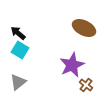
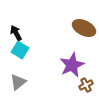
black arrow: moved 2 px left; rotated 21 degrees clockwise
brown cross: rotated 24 degrees clockwise
